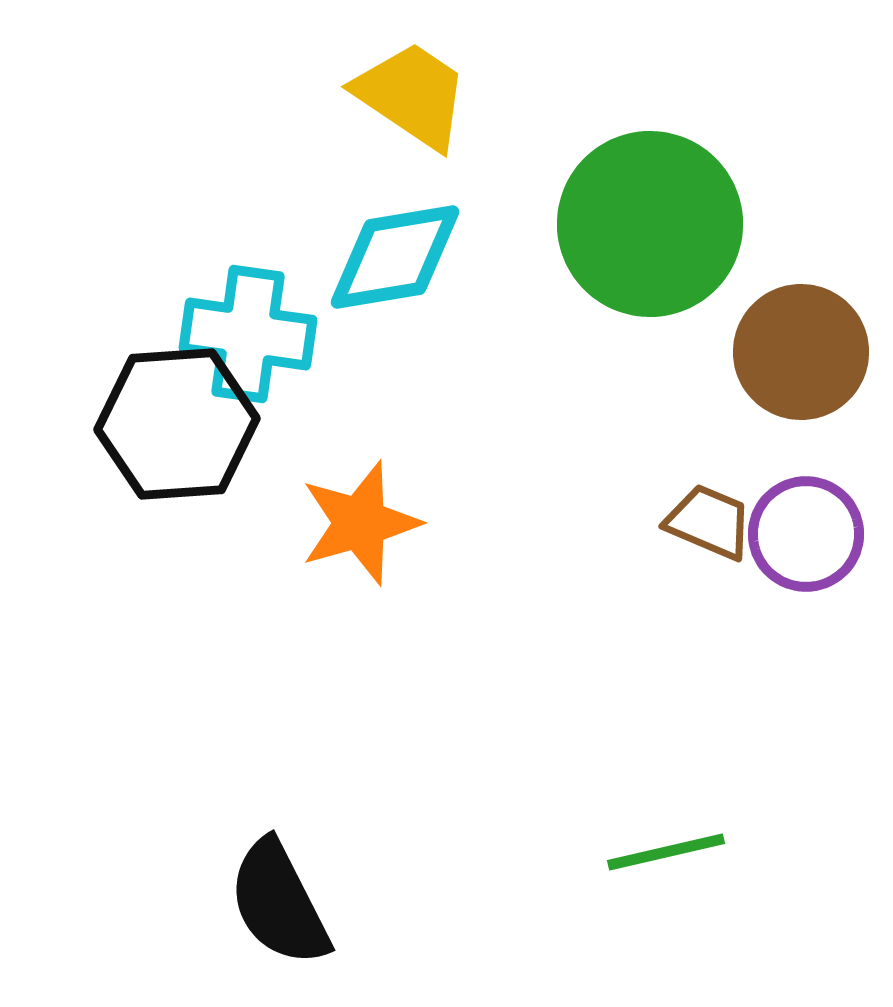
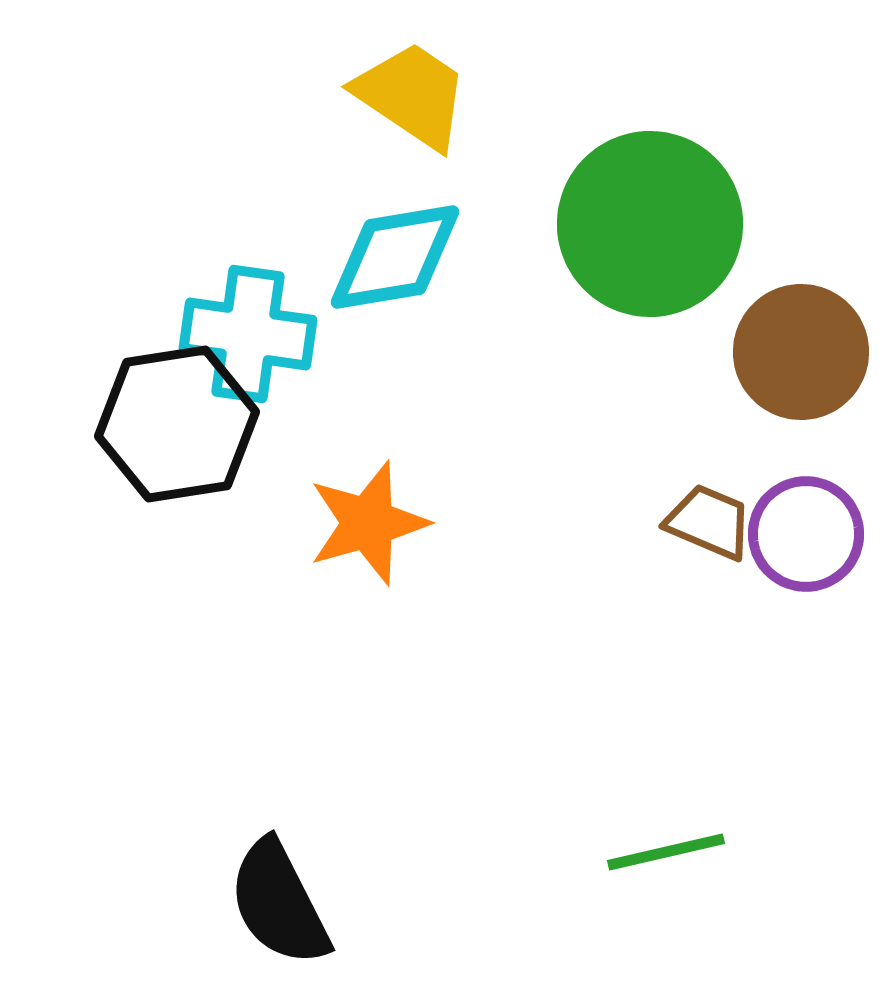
black hexagon: rotated 5 degrees counterclockwise
orange star: moved 8 px right
